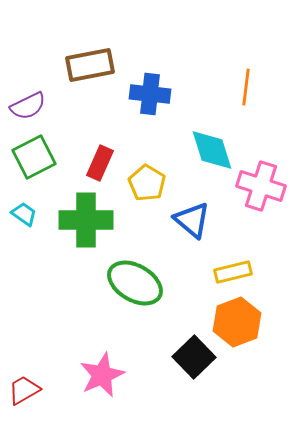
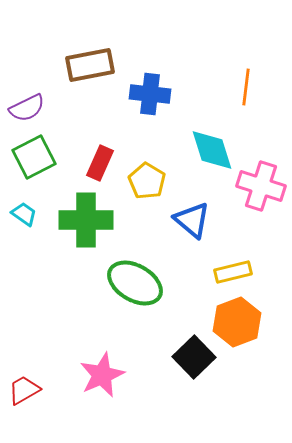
purple semicircle: moved 1 px left, 2 px down
yellow pentagon: moved 2 px up
